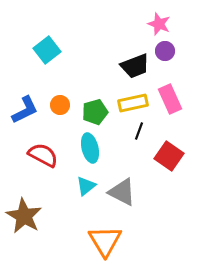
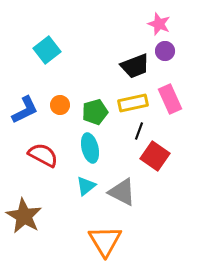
red square: moved 14 px left
